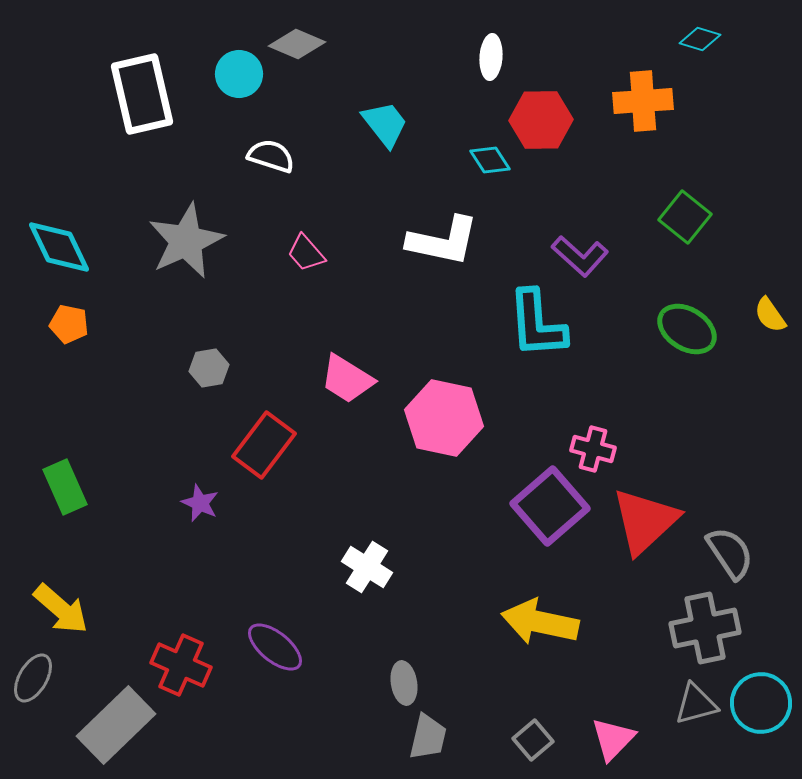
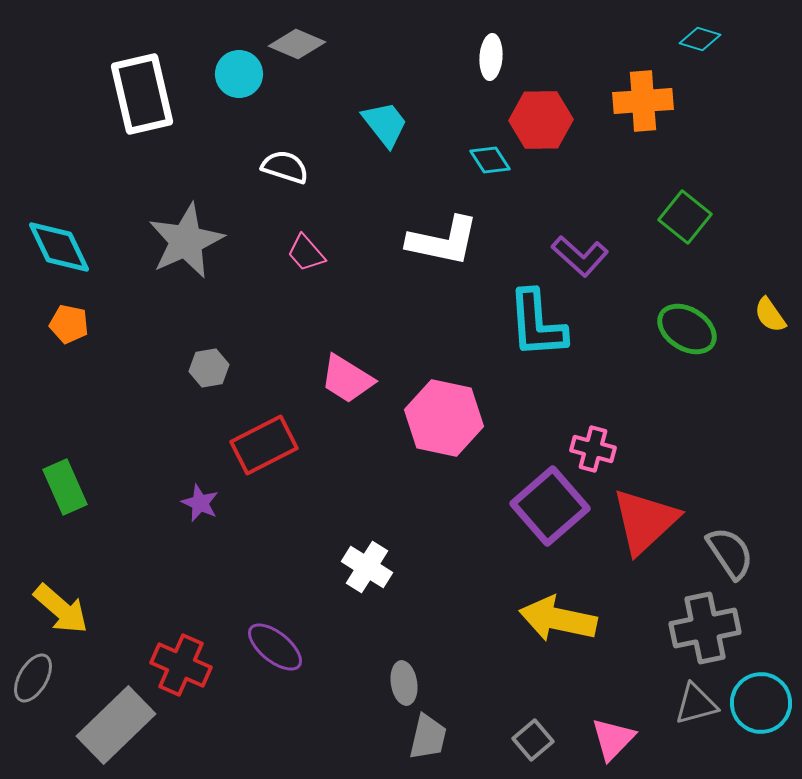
white semicircle at (271, 156): moved 14 px right, 11 px down
red rectangle at (264, 445): rotated 26 degrees clockwise
yellow arrow at (540, 622): moved 18 px right, 3 px up
